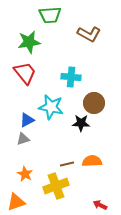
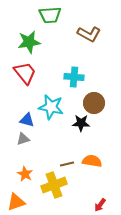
cyan cross: moved 3 px right
blue triangle: rotated 42 degrees clockwise
orange semicircle: rotated 12 degrees clockwise
yellow cross: moved 2 px left, 1 px up
red arrow: rotated 80 degrees counterclockwise
